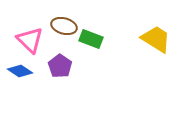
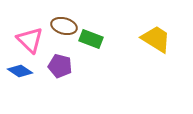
purple pentagon: rotated 20 degrees counterclockwise
